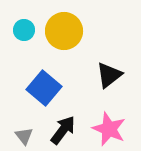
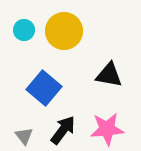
black triangle: rotated 48 degrees clockwise
pink star: moved 2 px left; rotated 28 degrees counterclockwise
